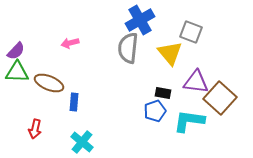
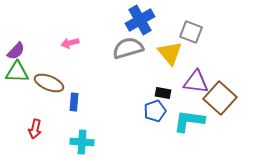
gray semicircle: rotated 68 degrees clockwise
cyan cross: rotated 35 degrees counterclockwise
